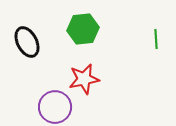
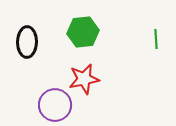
green hexagon: moved 3 px down
black ellipse: rotated 28 degrees clockwise
purple circle: moved 2 px up
